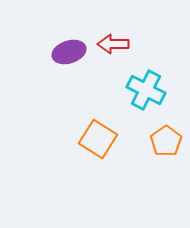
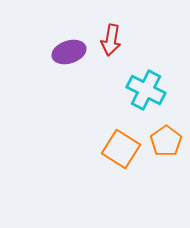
red arrow: moved 2 px left, 4 px up; rotated 80 degrees counterclockwise
orange square: moved 23 px right, 10 px down
